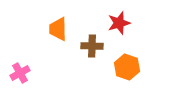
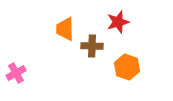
red star: moved 1 px left, 1 px up
orange trapezoid: moved 7 px right
pink cross: moved 4 px left
